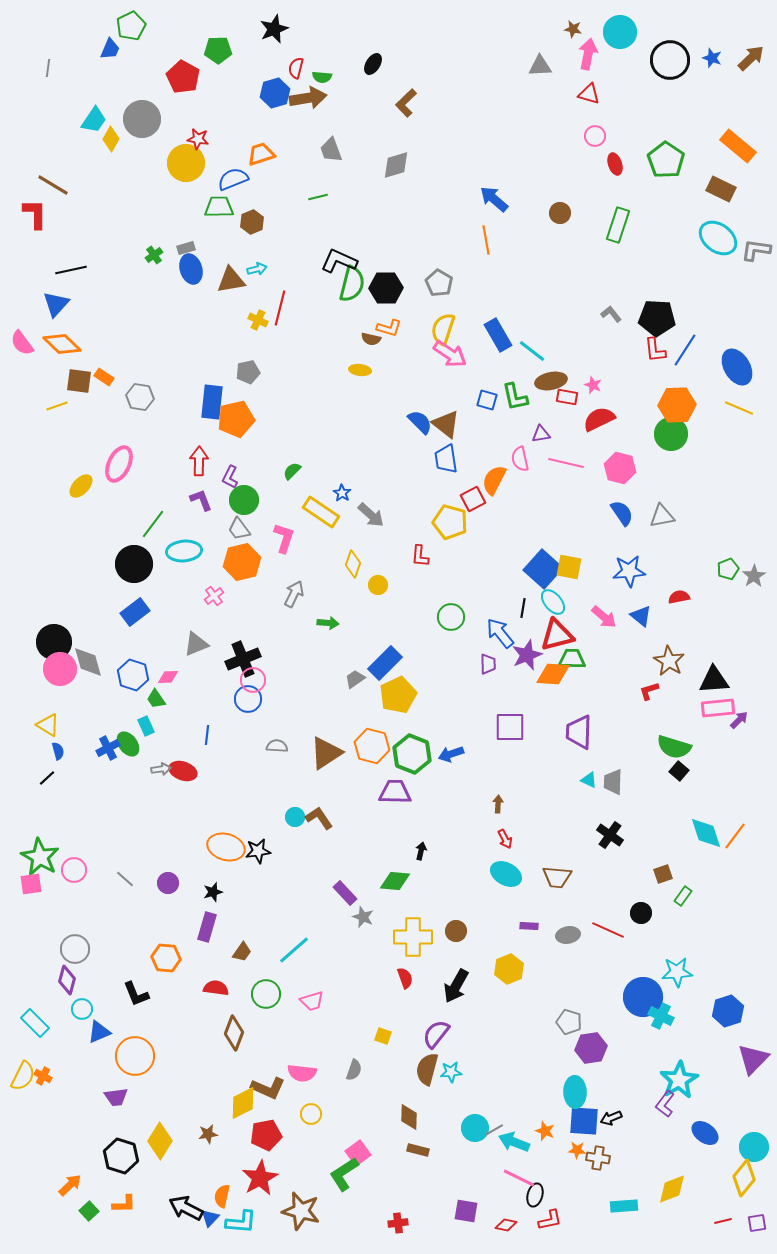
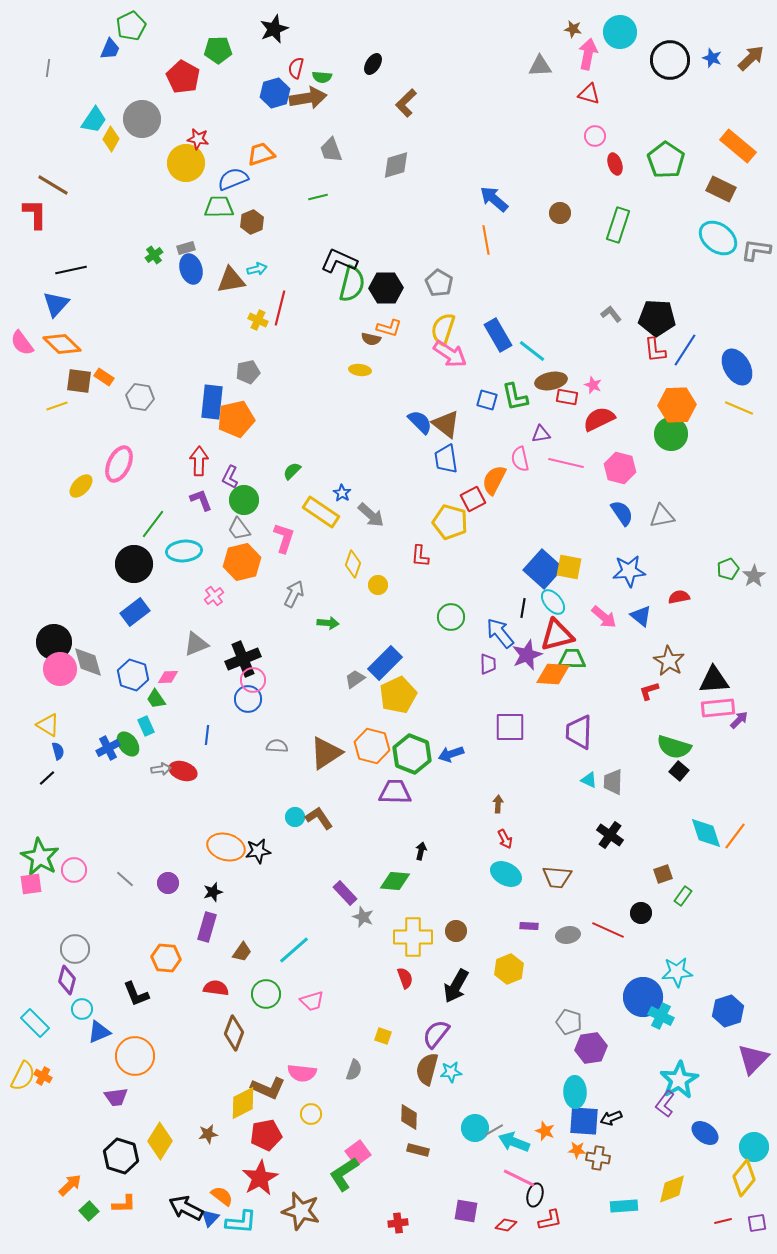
orange semicircle at (222, 1196): rotated 115 degrees clockwise
